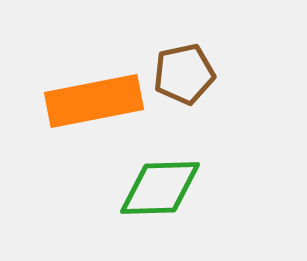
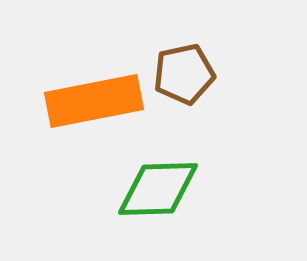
green diamond: moved 2 px left, 1 px down
